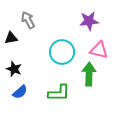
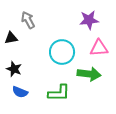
purple star: moved 1 px up
pink triangle: moved 2 px up; rotated 18 degrees counterclockwise
green arrow: rotated 95 degrees clockwise
blue semicircle: rotated 63 degrees clockwise
